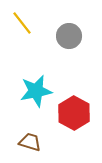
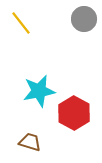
yellow line: moved 1 px left
gray circle: moved 15 px right, 17 px up
cyan star: moved 3 px right
